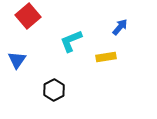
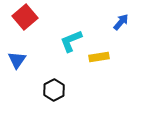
red square: moved 3 px left, 1 px down
blue arrow: moved 1 px right, 5 px up
yellow rectangle: moved 7 px left
